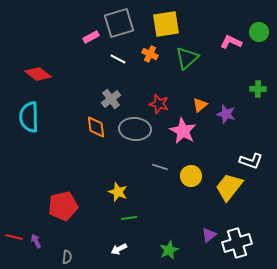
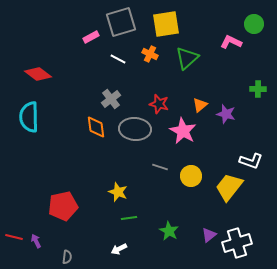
gray square: moved 2 px right, 1 px up
green circle: moved 5 px left, 8 px up
green star: moved 19 px up; rotated 18 degrees counterclockwise
